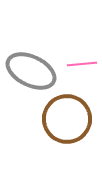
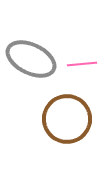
gray ellipse: moved 12 px up
